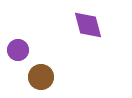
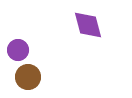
brown circle: moved 13 px left
